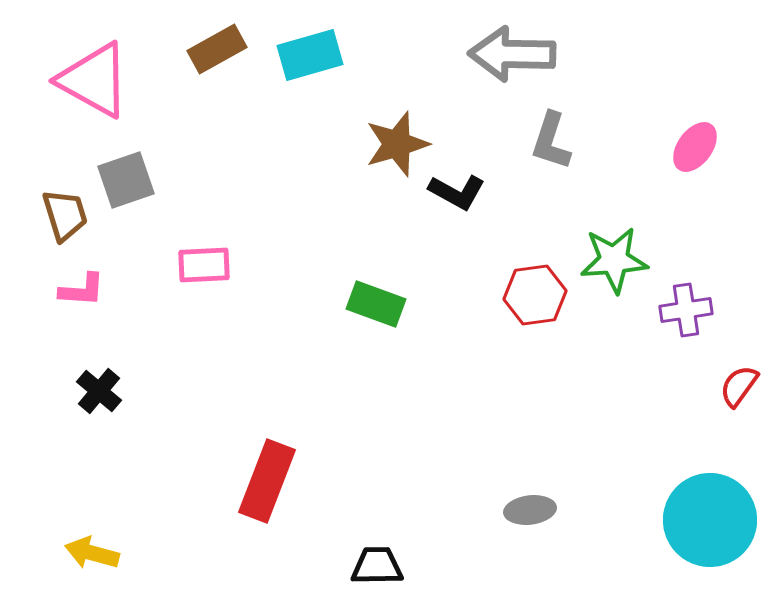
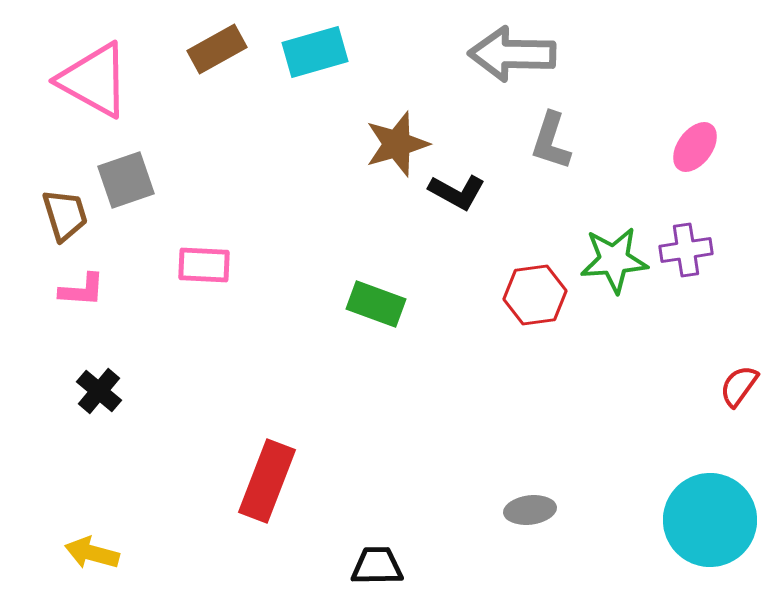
cyan rectangle: moved 5 px right, 3 px up
pink rectangle: rotated 6 degrees clockwise
purple cross: moved 60 px up
